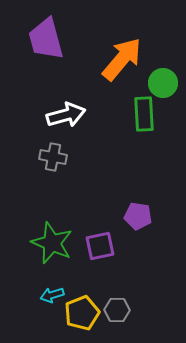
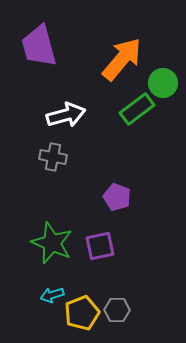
purple trapezoid: moved 7 px left, 7 px down
green rectangle: moved 7 px left, 5 px up; rotated 56 degrees clockwise
purple pentagon: moved 21 px left, 19 px up; rotated 12 degrees clockwise
